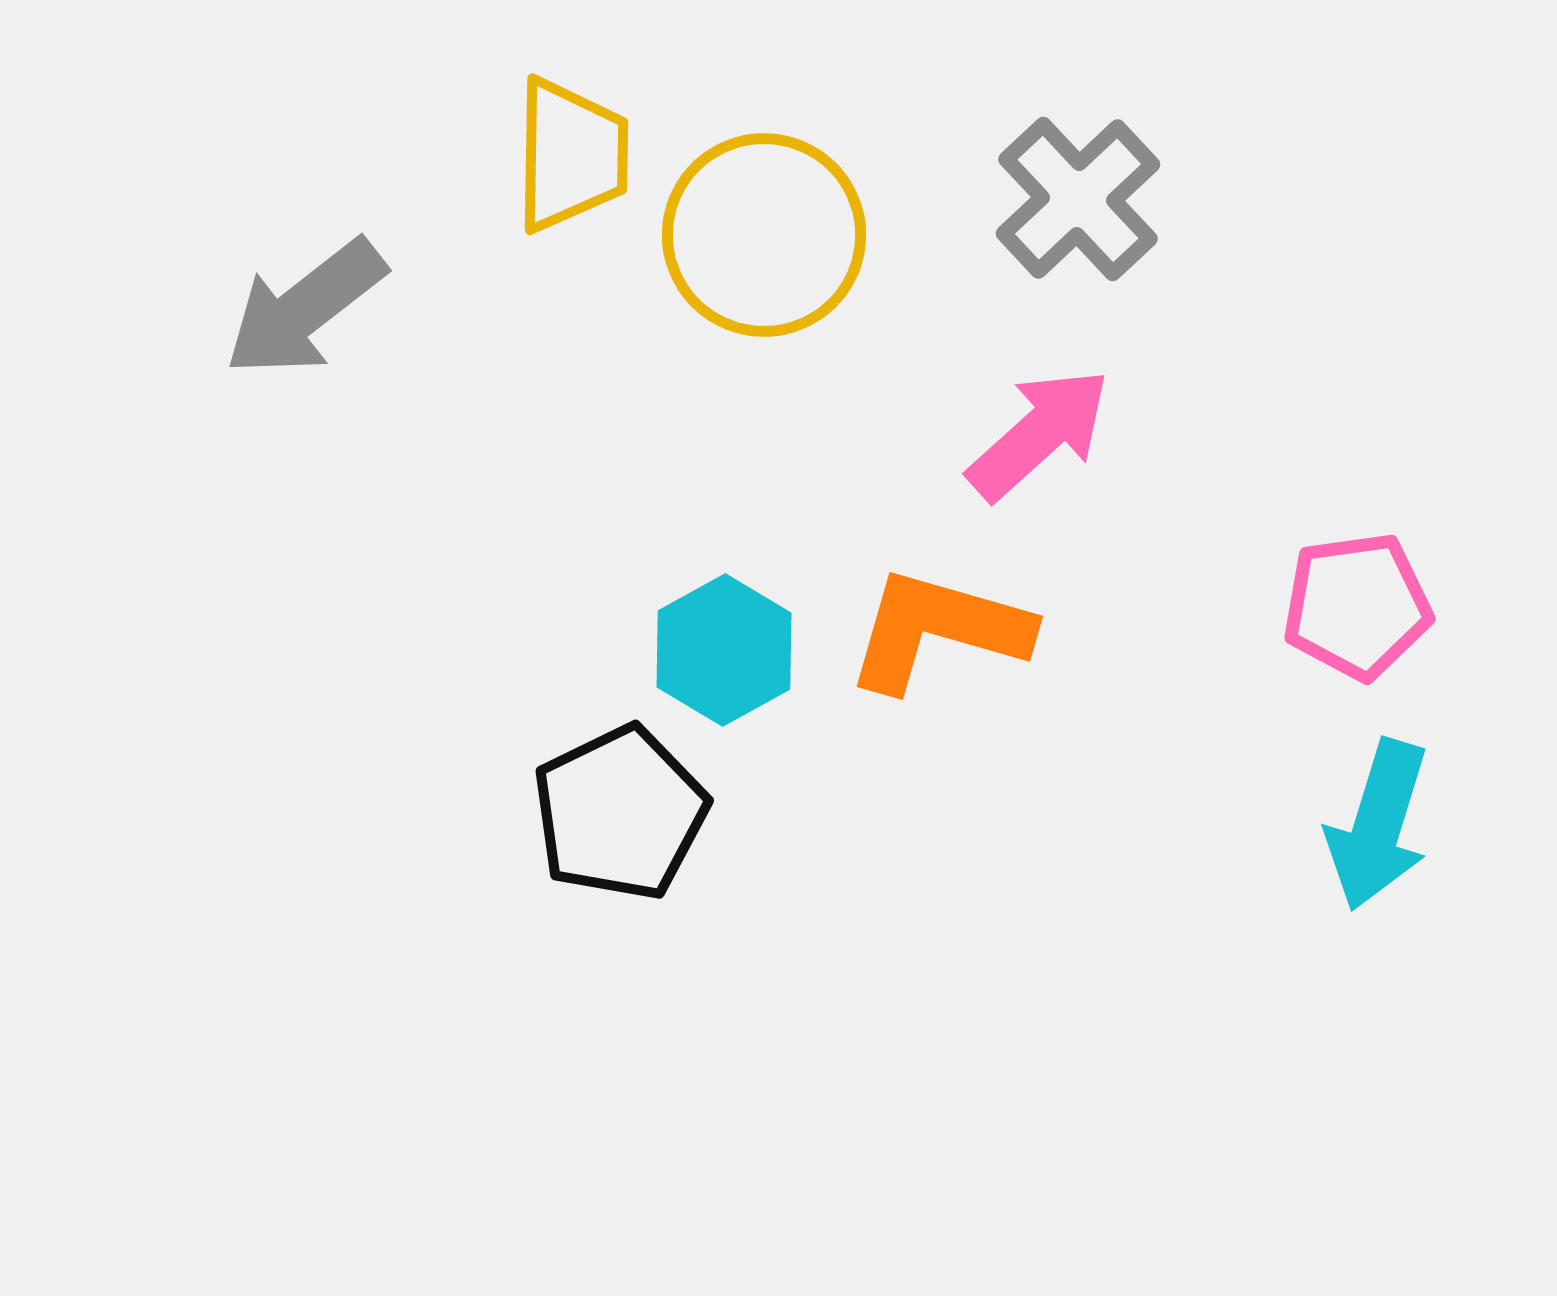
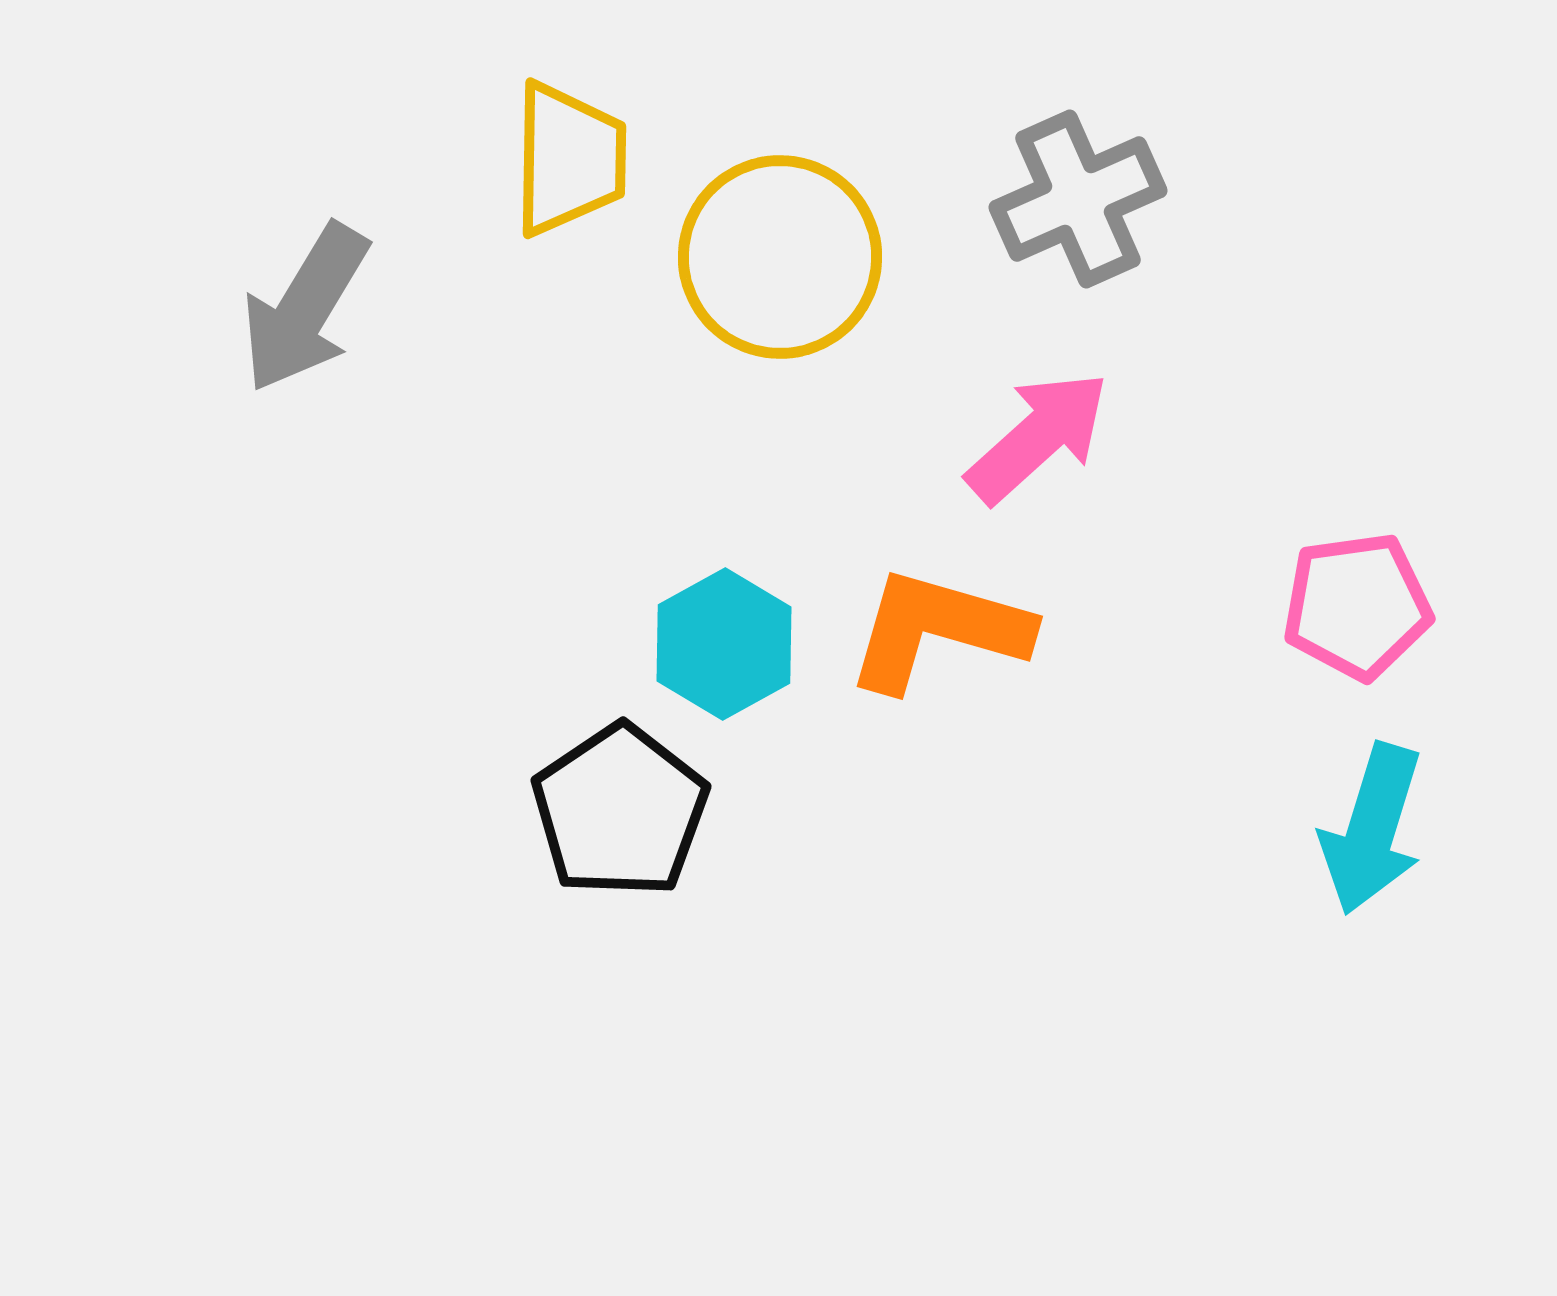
yellow trapezoid: moved 2 px left, 4 px down
gray cross: rotated 19 degrees clockwise
yellow circle: moved 16 px right, 22 px down
gray arrow: rotated 21 degrees counterclockwise
pink arrow: moved 1 px left, 3 px down
cyan hexagon: moved 6 px up
black pentagon: moved 2 px up; rotated 8 degrees counterclockwise
cyan arrow: moved 6 px left, 4 px down
